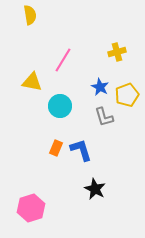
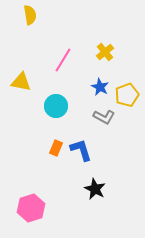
yellow cross: moved 12 px left; rotated 24 degrees counterclockwise
yellow triangle: moved 11 px left
cyan circle: moved 4 px left
gray L-shape: rotated 45 degrees counterclockwise
